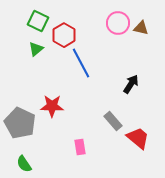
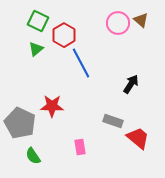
brown triangle: moved 8 px up; rotated 28 degrees clockwise
gray rectangle: rotated 30 degrees counterclockwise
green semicircle: moved 9 px right, 8 px up
